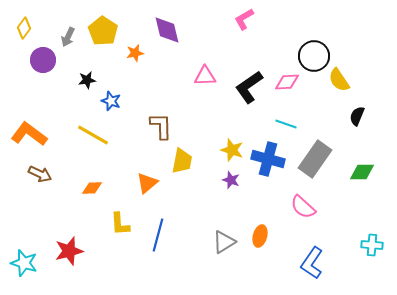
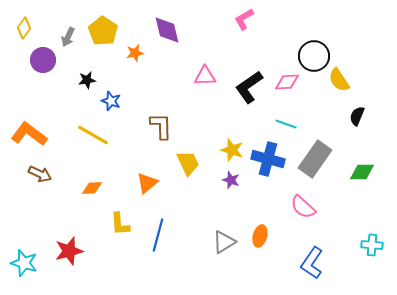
yellow trapezoid: moved 6 px right, 2 px down; rotated 36 degrees counterclockwise
